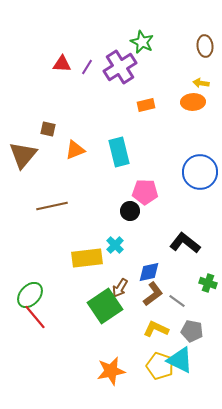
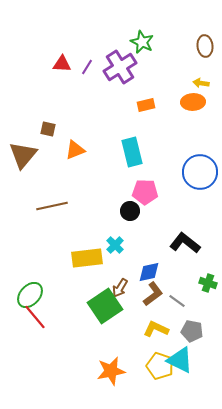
cyan rectangle: moved 13 px right
